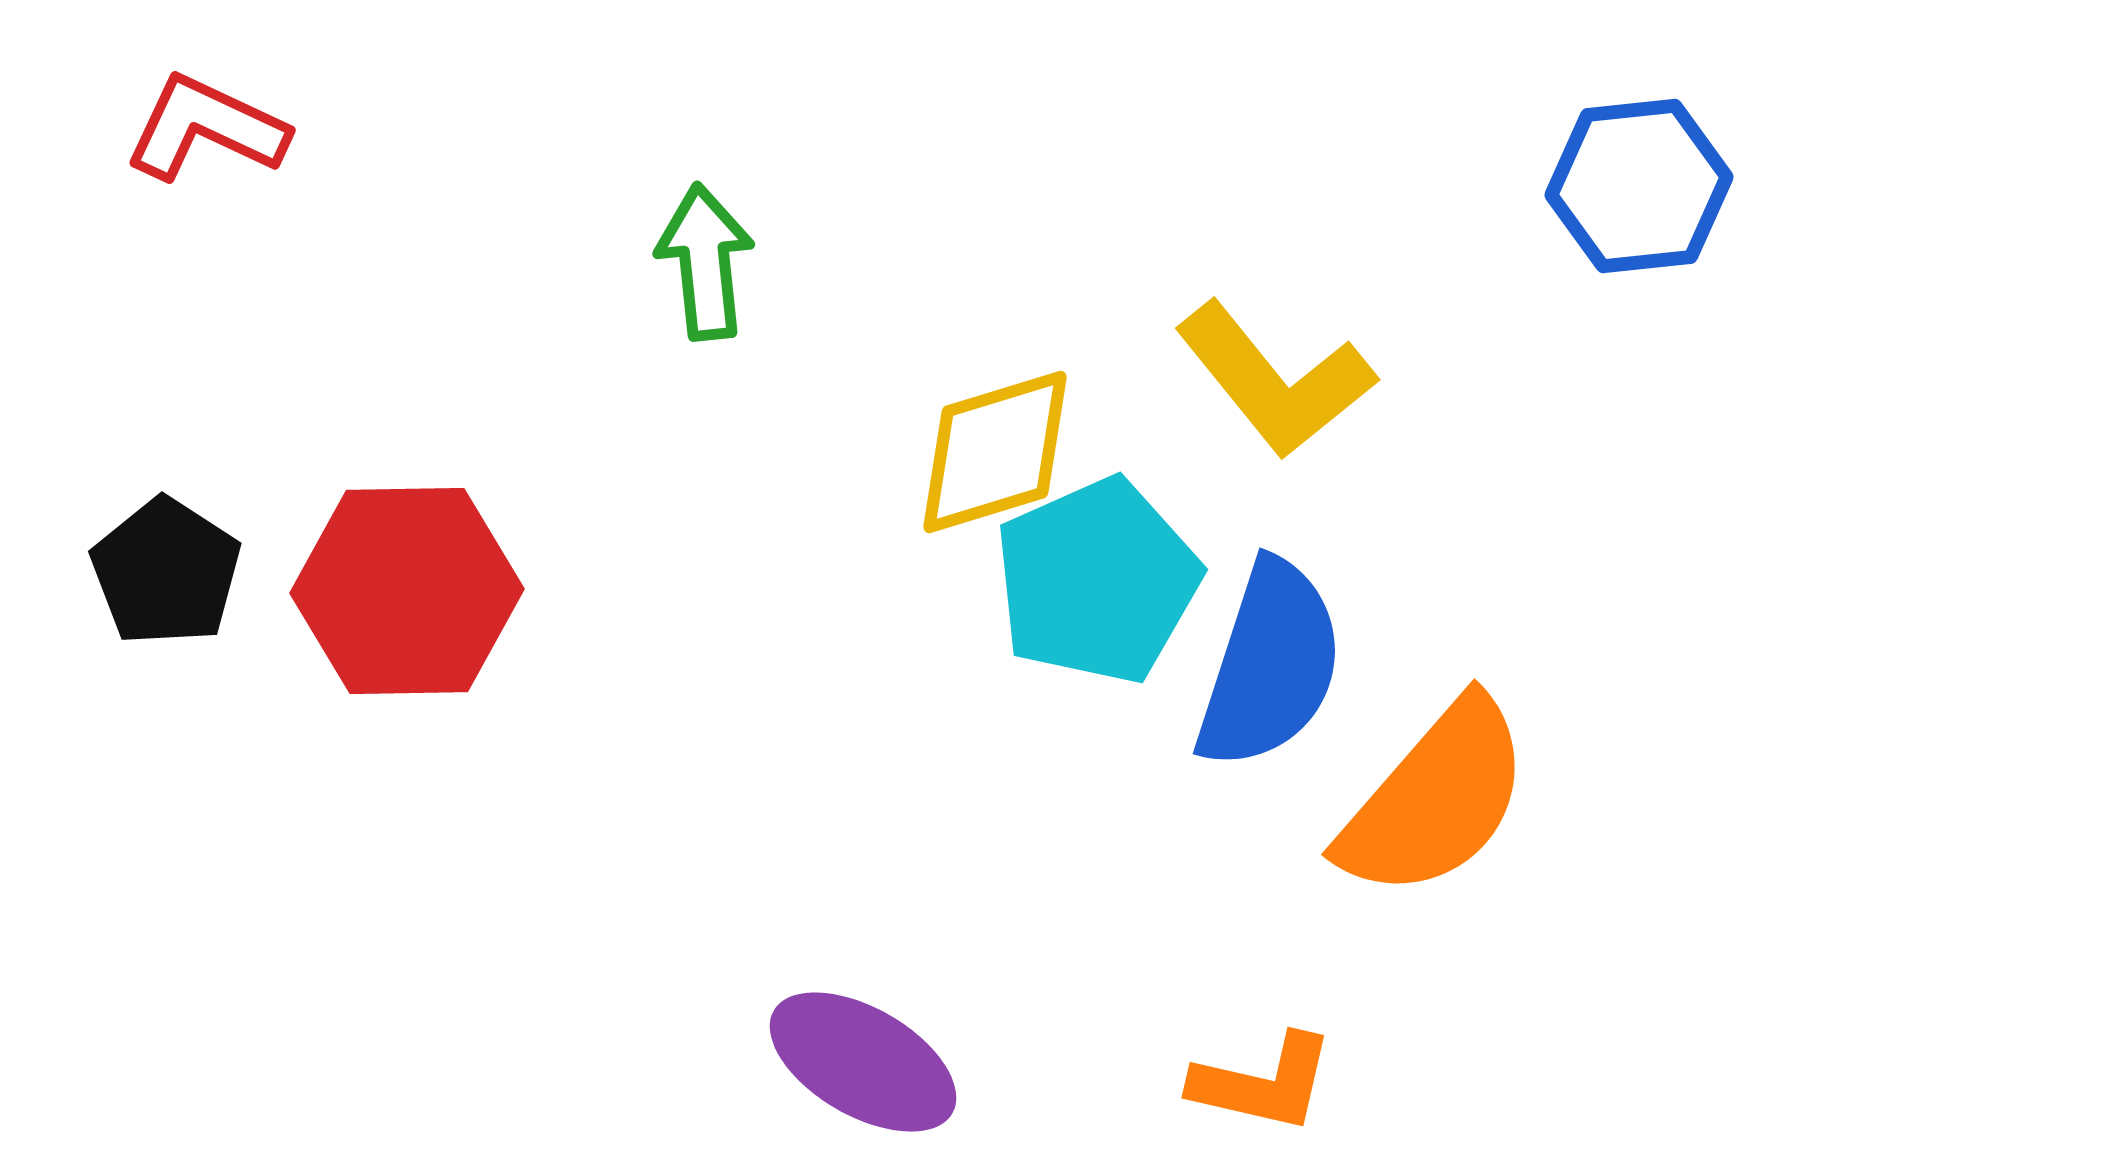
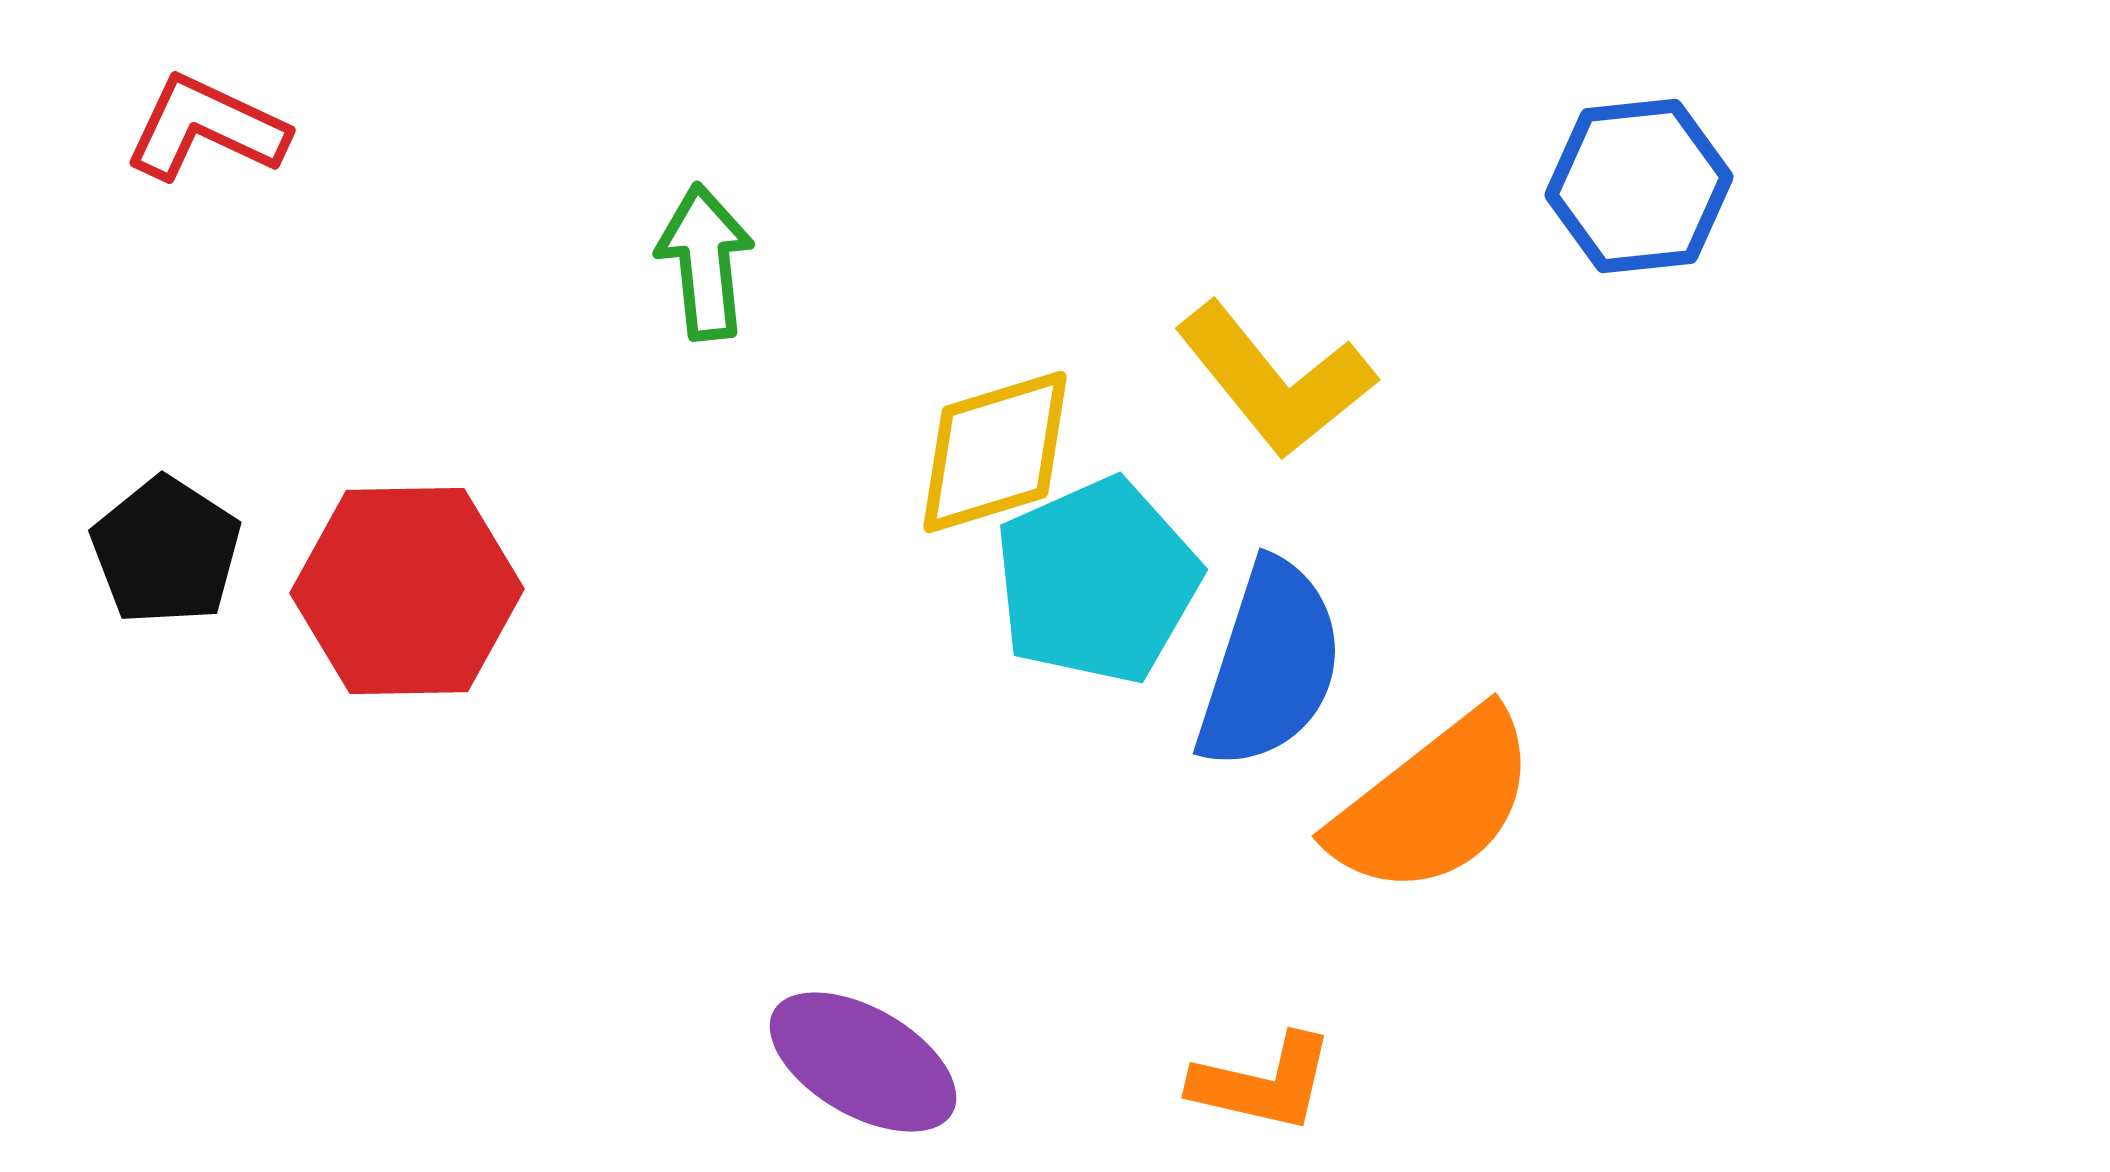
black pentagon: moved 21 px up
orange semicircle: moved 1 px left, 4 px down; rotated 11 degrees clockwise
